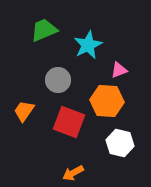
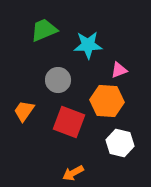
cyan star: rotated 24 degrees clockwise
